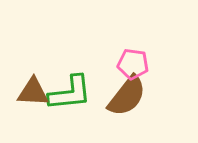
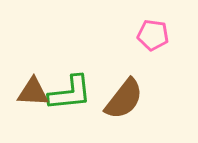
pink pentagon: moved 20 px right, 29 px up
brown semicircle: moved 3 px left, 3 px down
